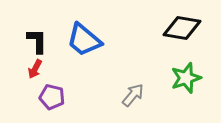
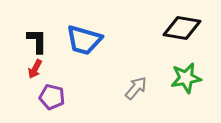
blue trapezoid: rotated 24 degrees counterclockwise
green star: rotated 8 degrees clockwise
gray arrow: moved 3 px right, 7 px up
